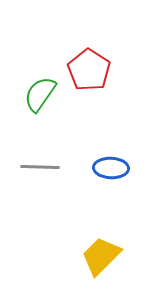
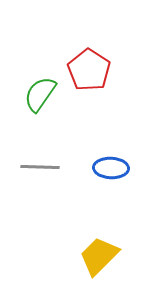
yellow trapezoid: moved 2 px left
